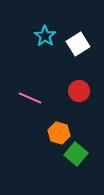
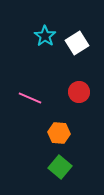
white square: moved 1 px left, 1 px up
red circle: moved 1 px down
orange hexagon: rotated 10 degrees counterclockwise
green square: moved 16 px left, 13 px down
